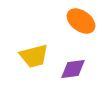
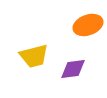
orange ellipse: moved 7 px right, 4 px down; rotated 56 degrees counterclockwise
